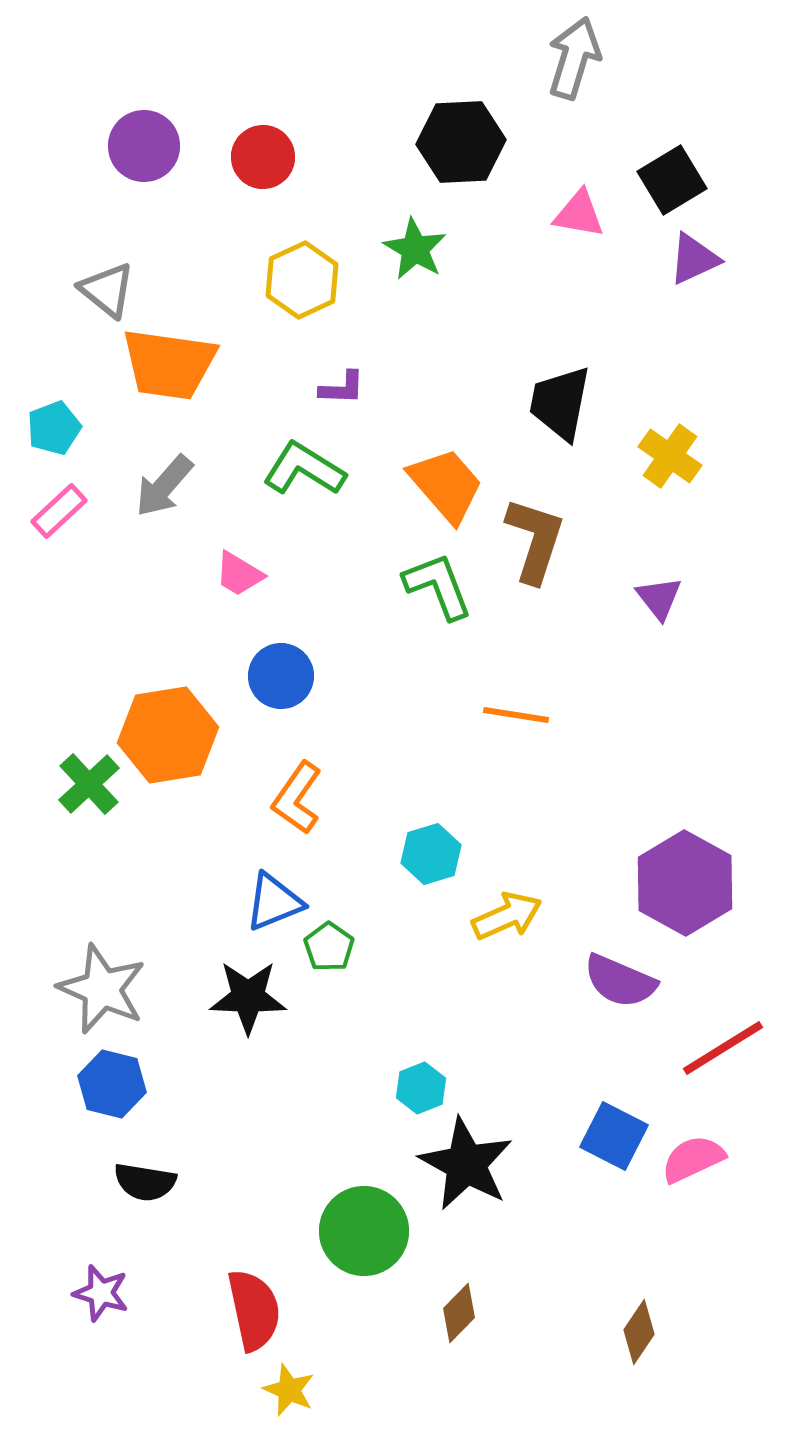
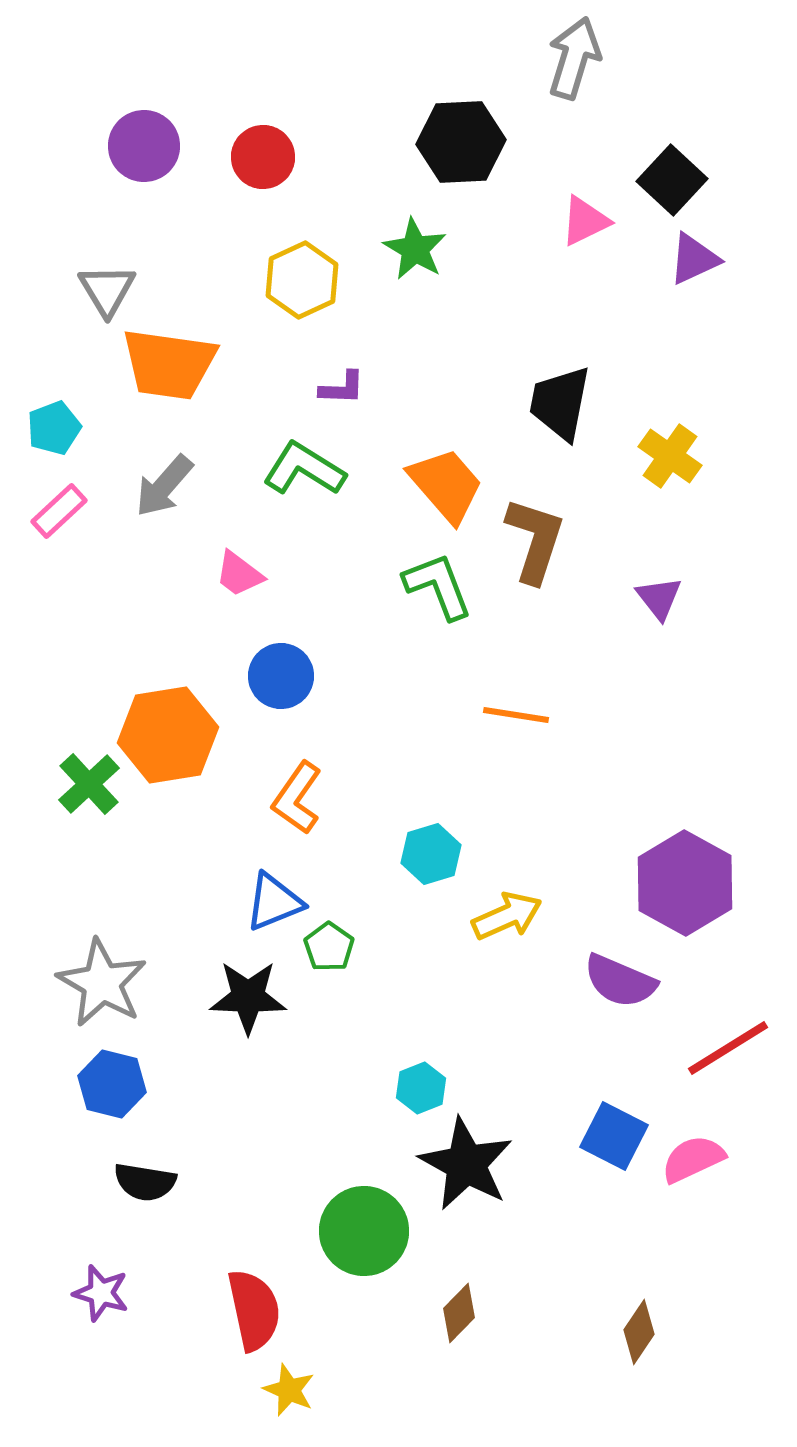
black square at (672, 180): rotated 16 degrees counterclockwise
pink triangle at (579, 214): moved 6 px right, 7 px down; rotated 36 degrees counterclockwise
gray triangle at (107, 290): rotated 20 degrees clockwise
pink trapezoid at (239, 574): rotated 6 degrees clockwise
gray star at (102, 989): moved 6 px up; rotated 6 degrees clockwise
red line at (723, 1048): moved 5 px right
